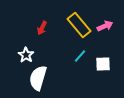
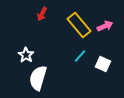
red arrow: moved 14 px up
white square: rotated 28 degrees clockwise
